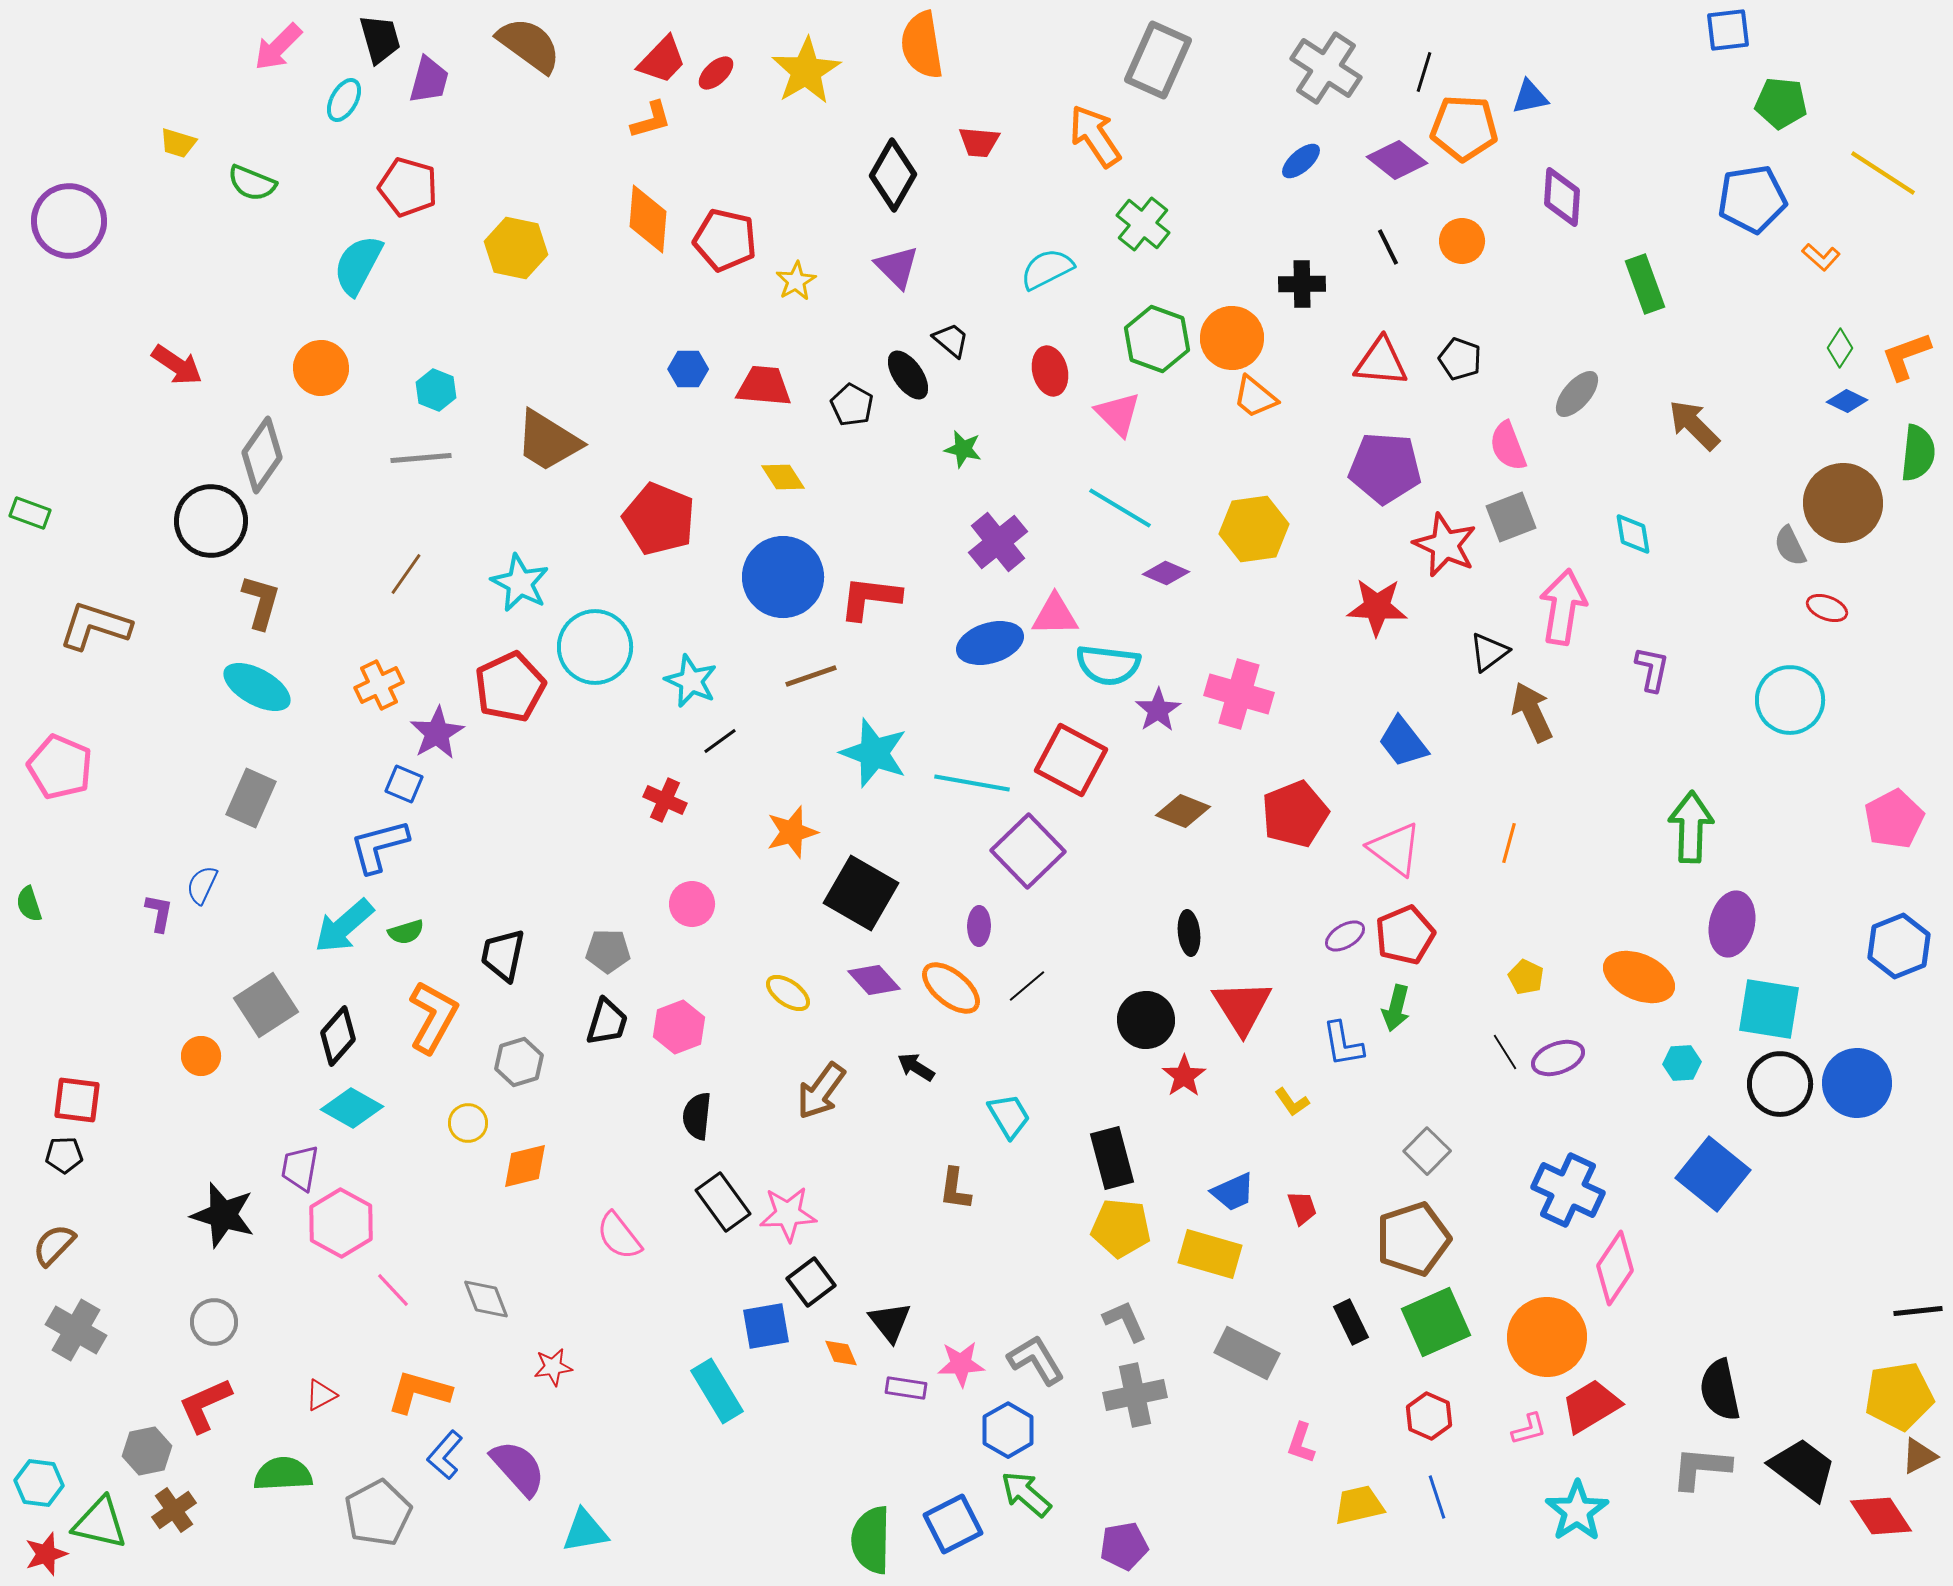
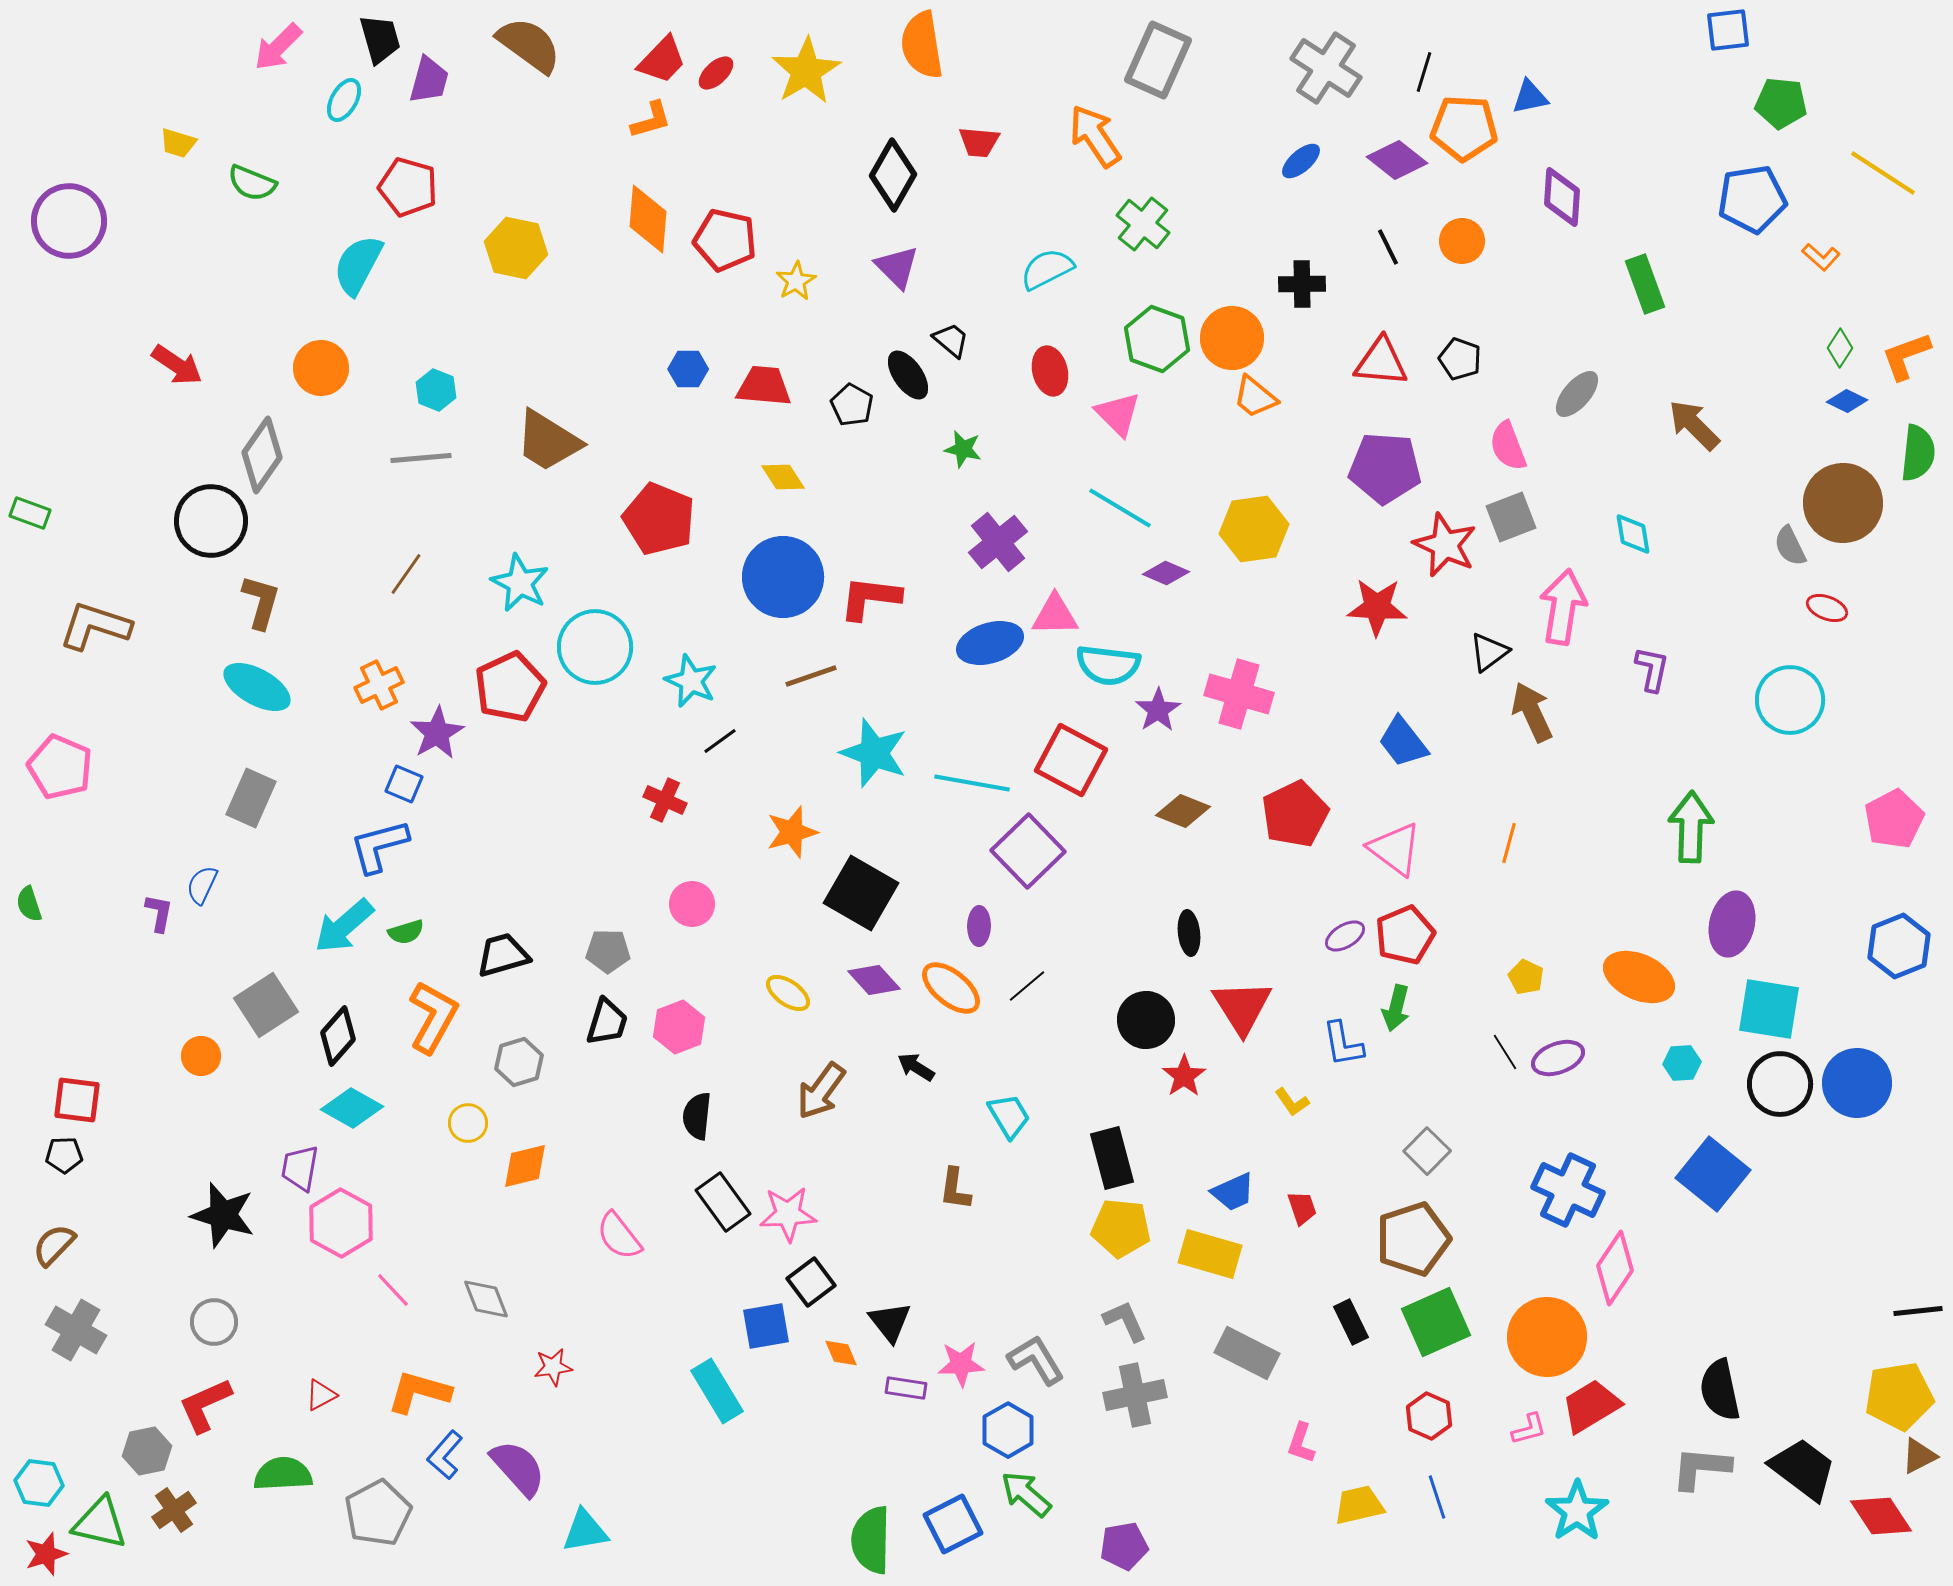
red pentagon at (1295, 814): rotated 4 degrees counterclockwise
black trapezoid at (503, 955): rotated 62 degrees clockwise
